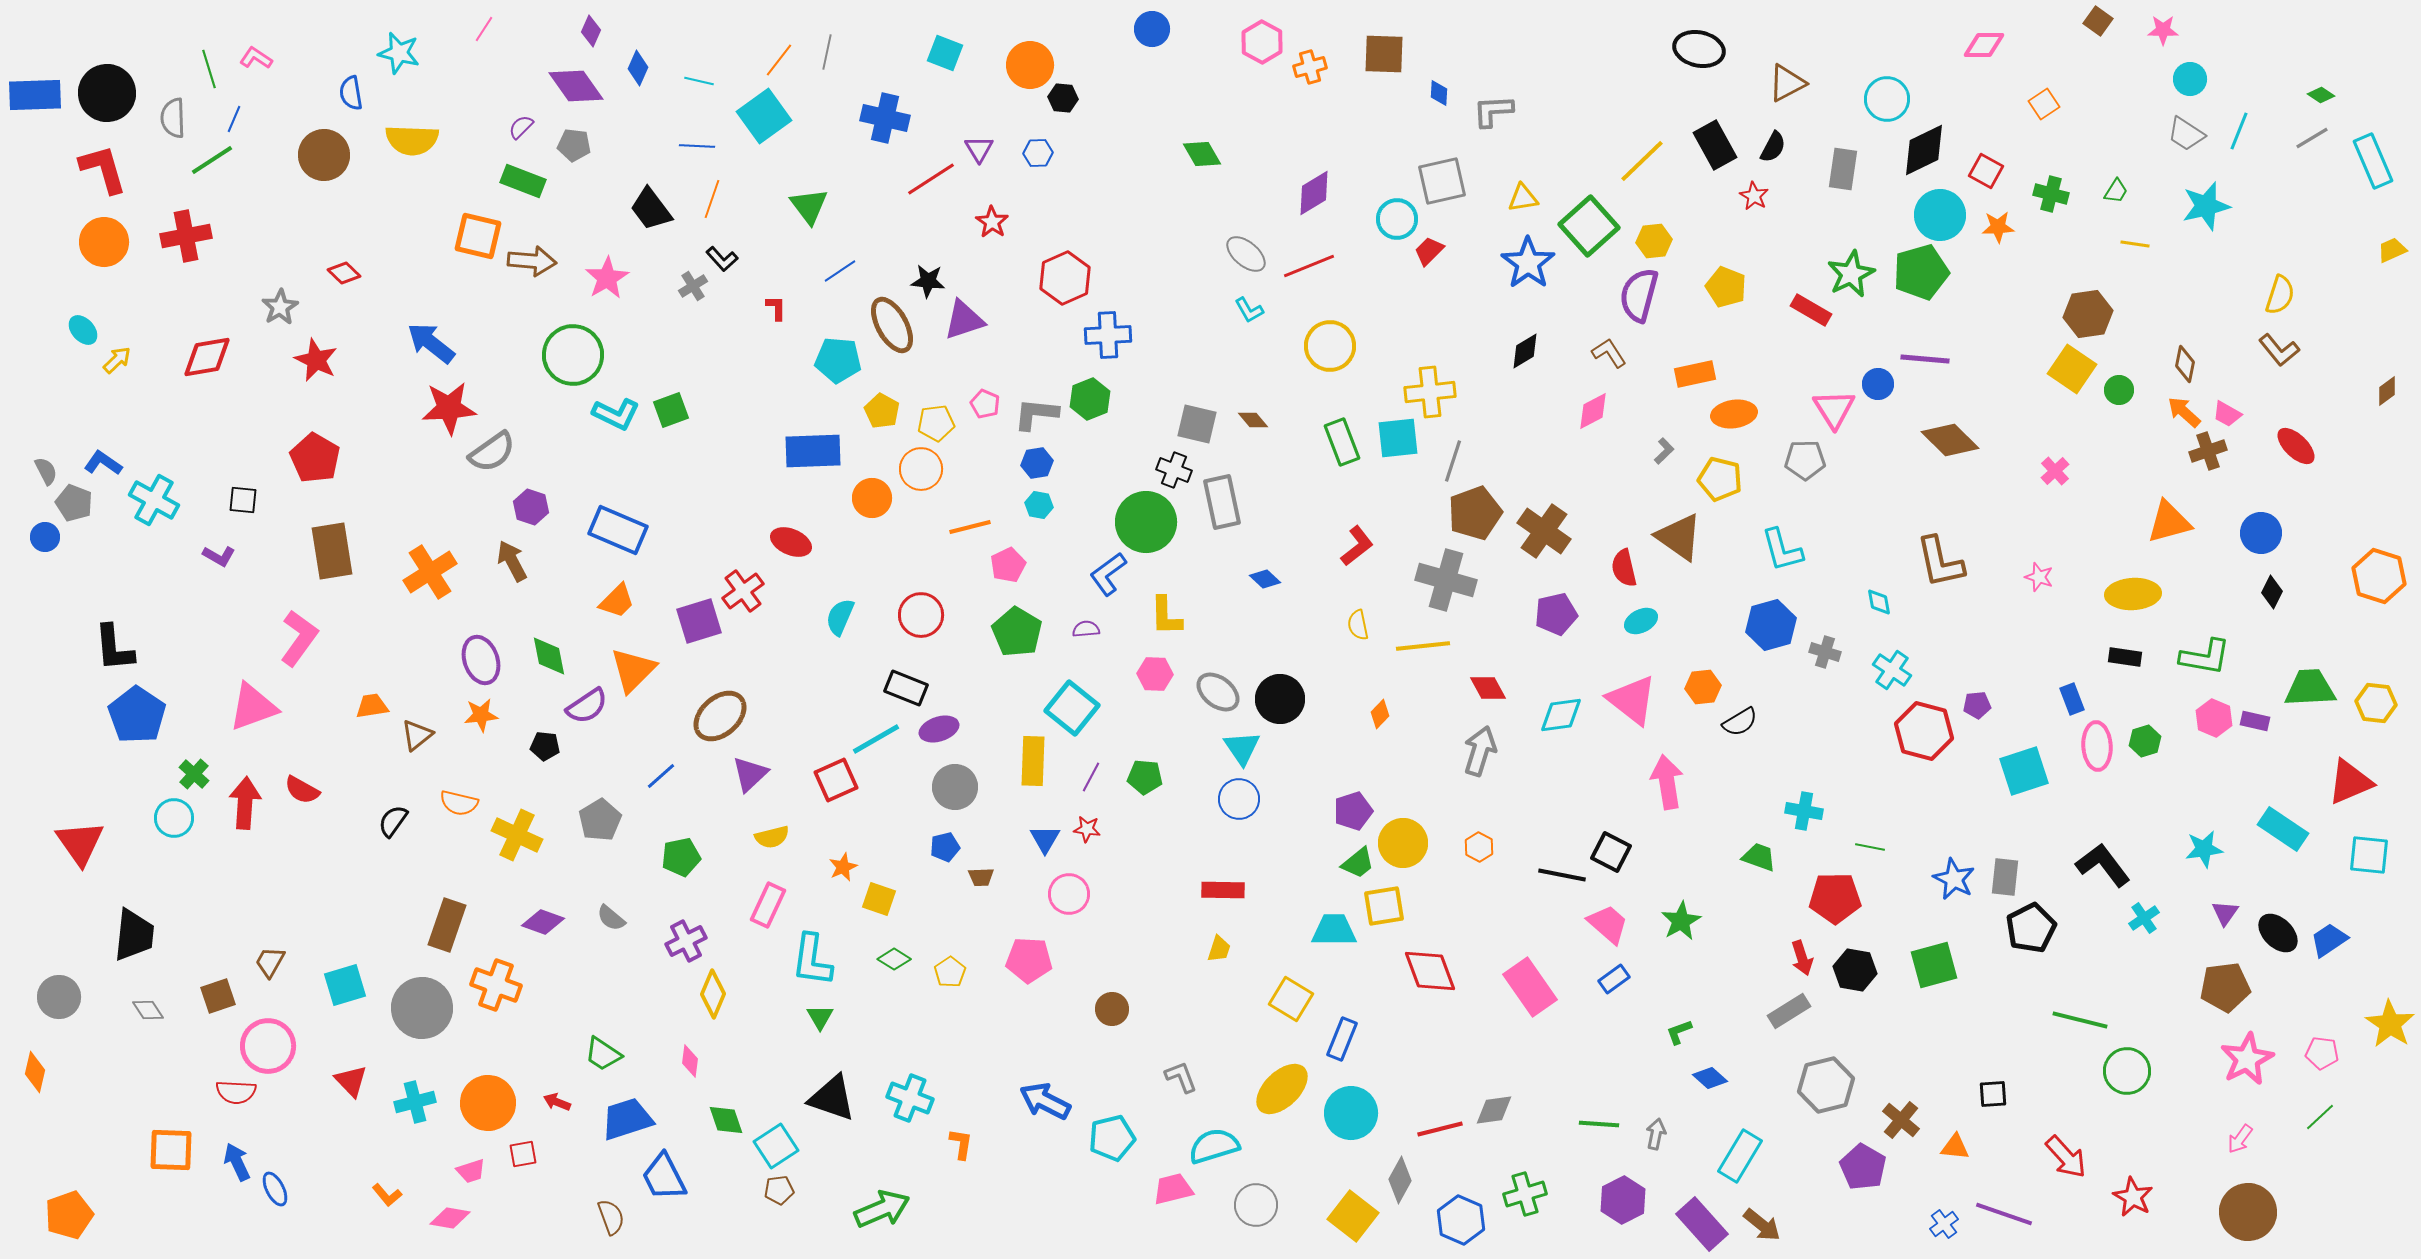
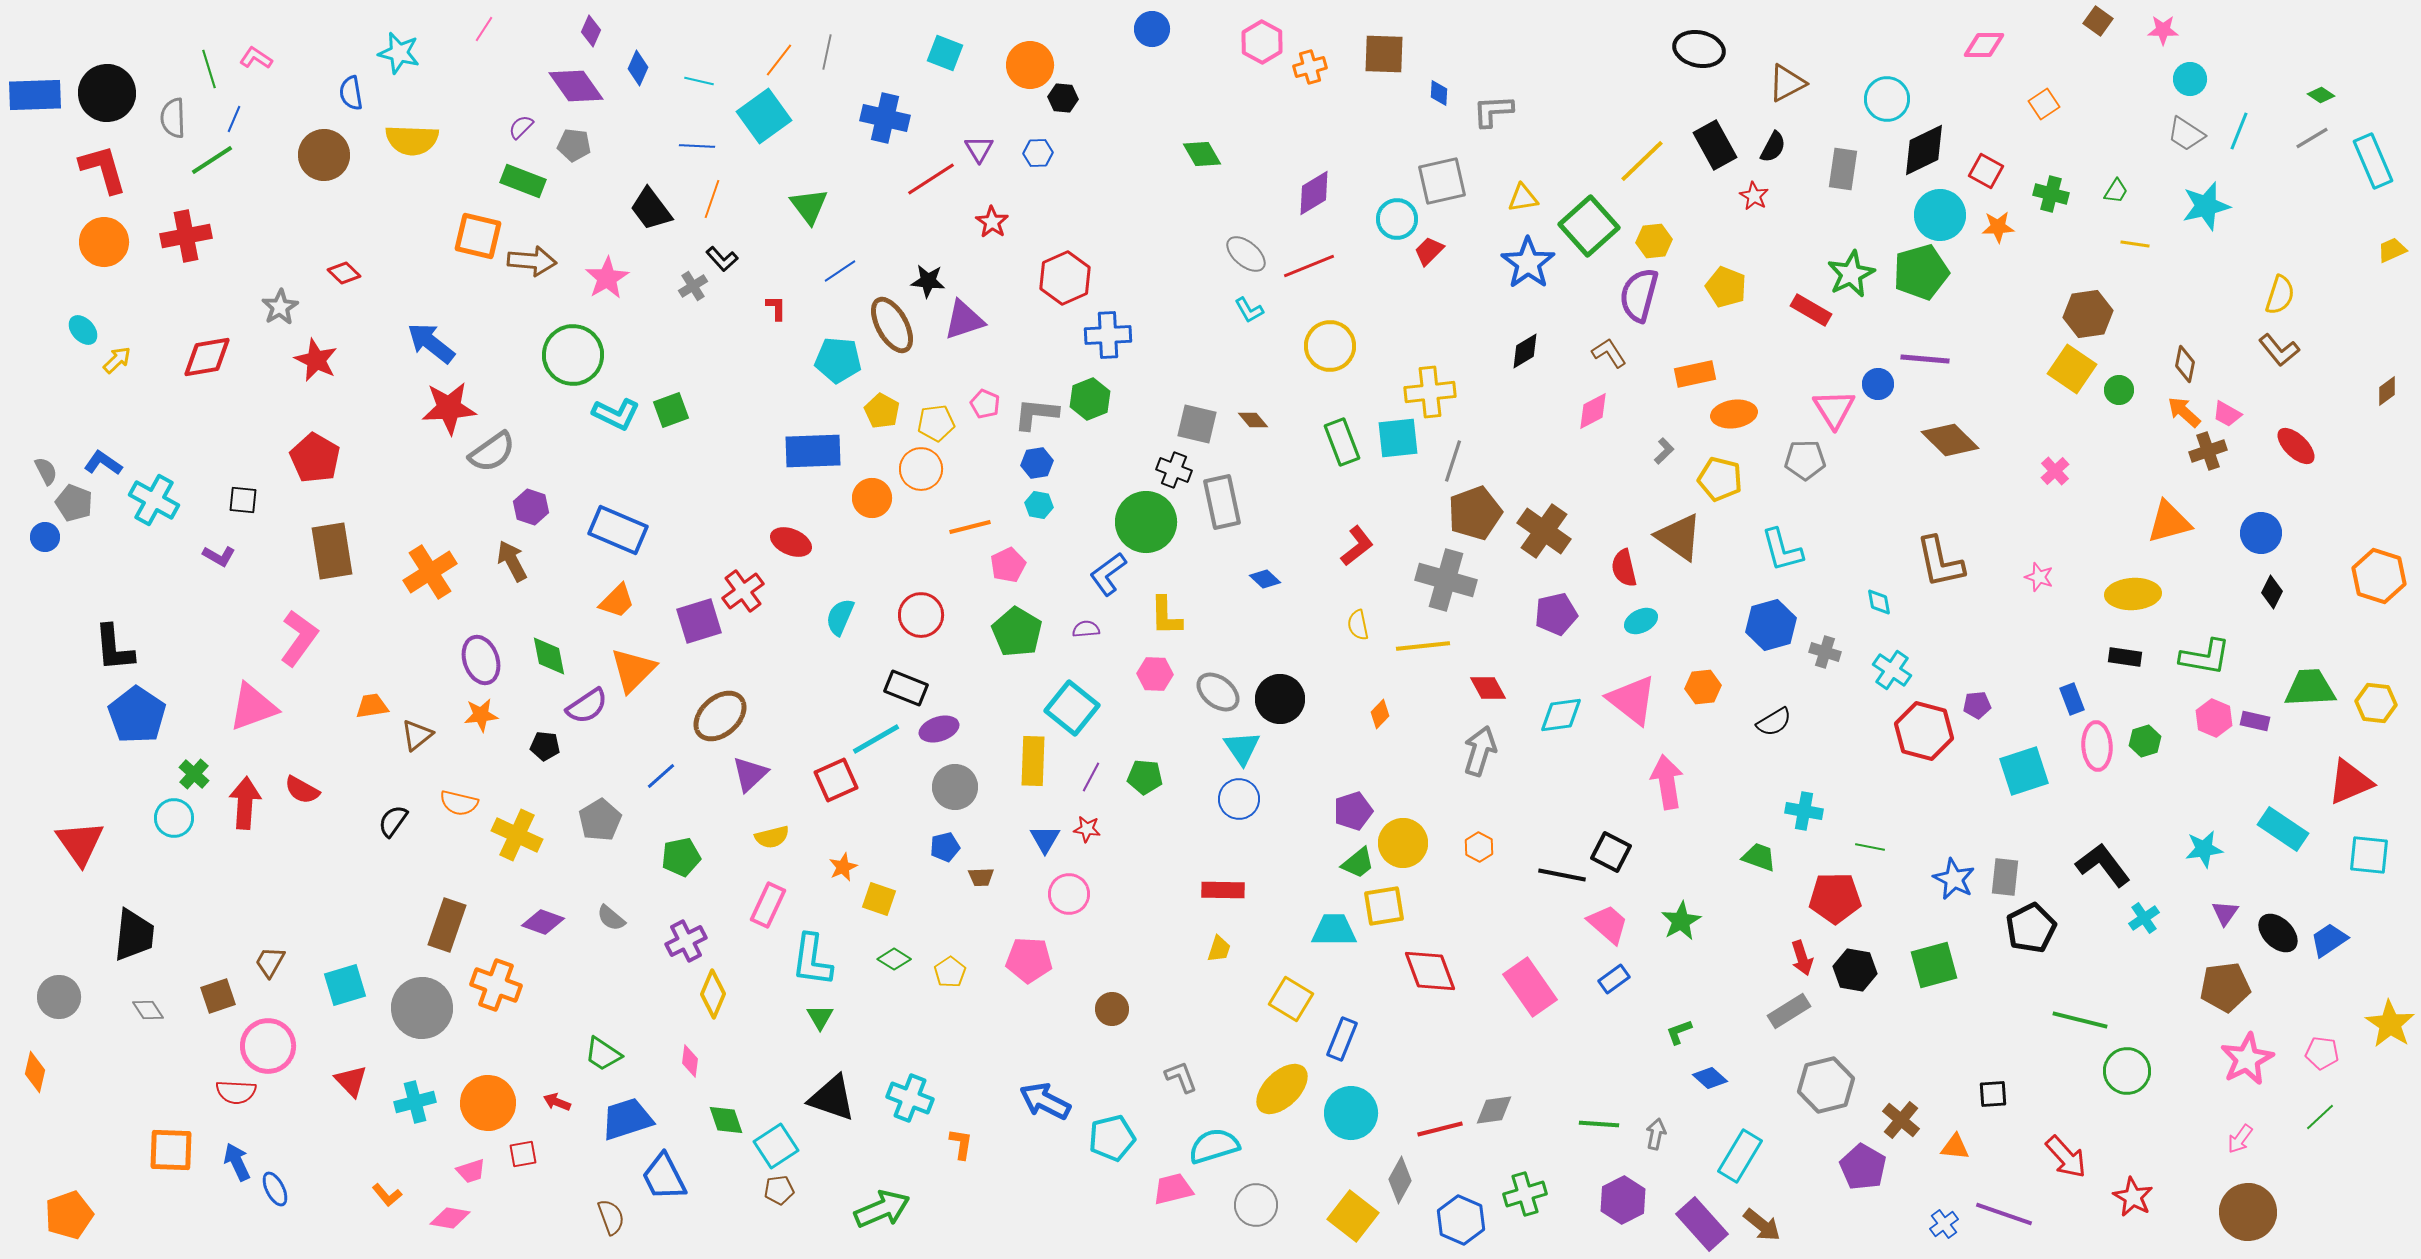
black semicircle at (1740, 722): moved 34 px right
